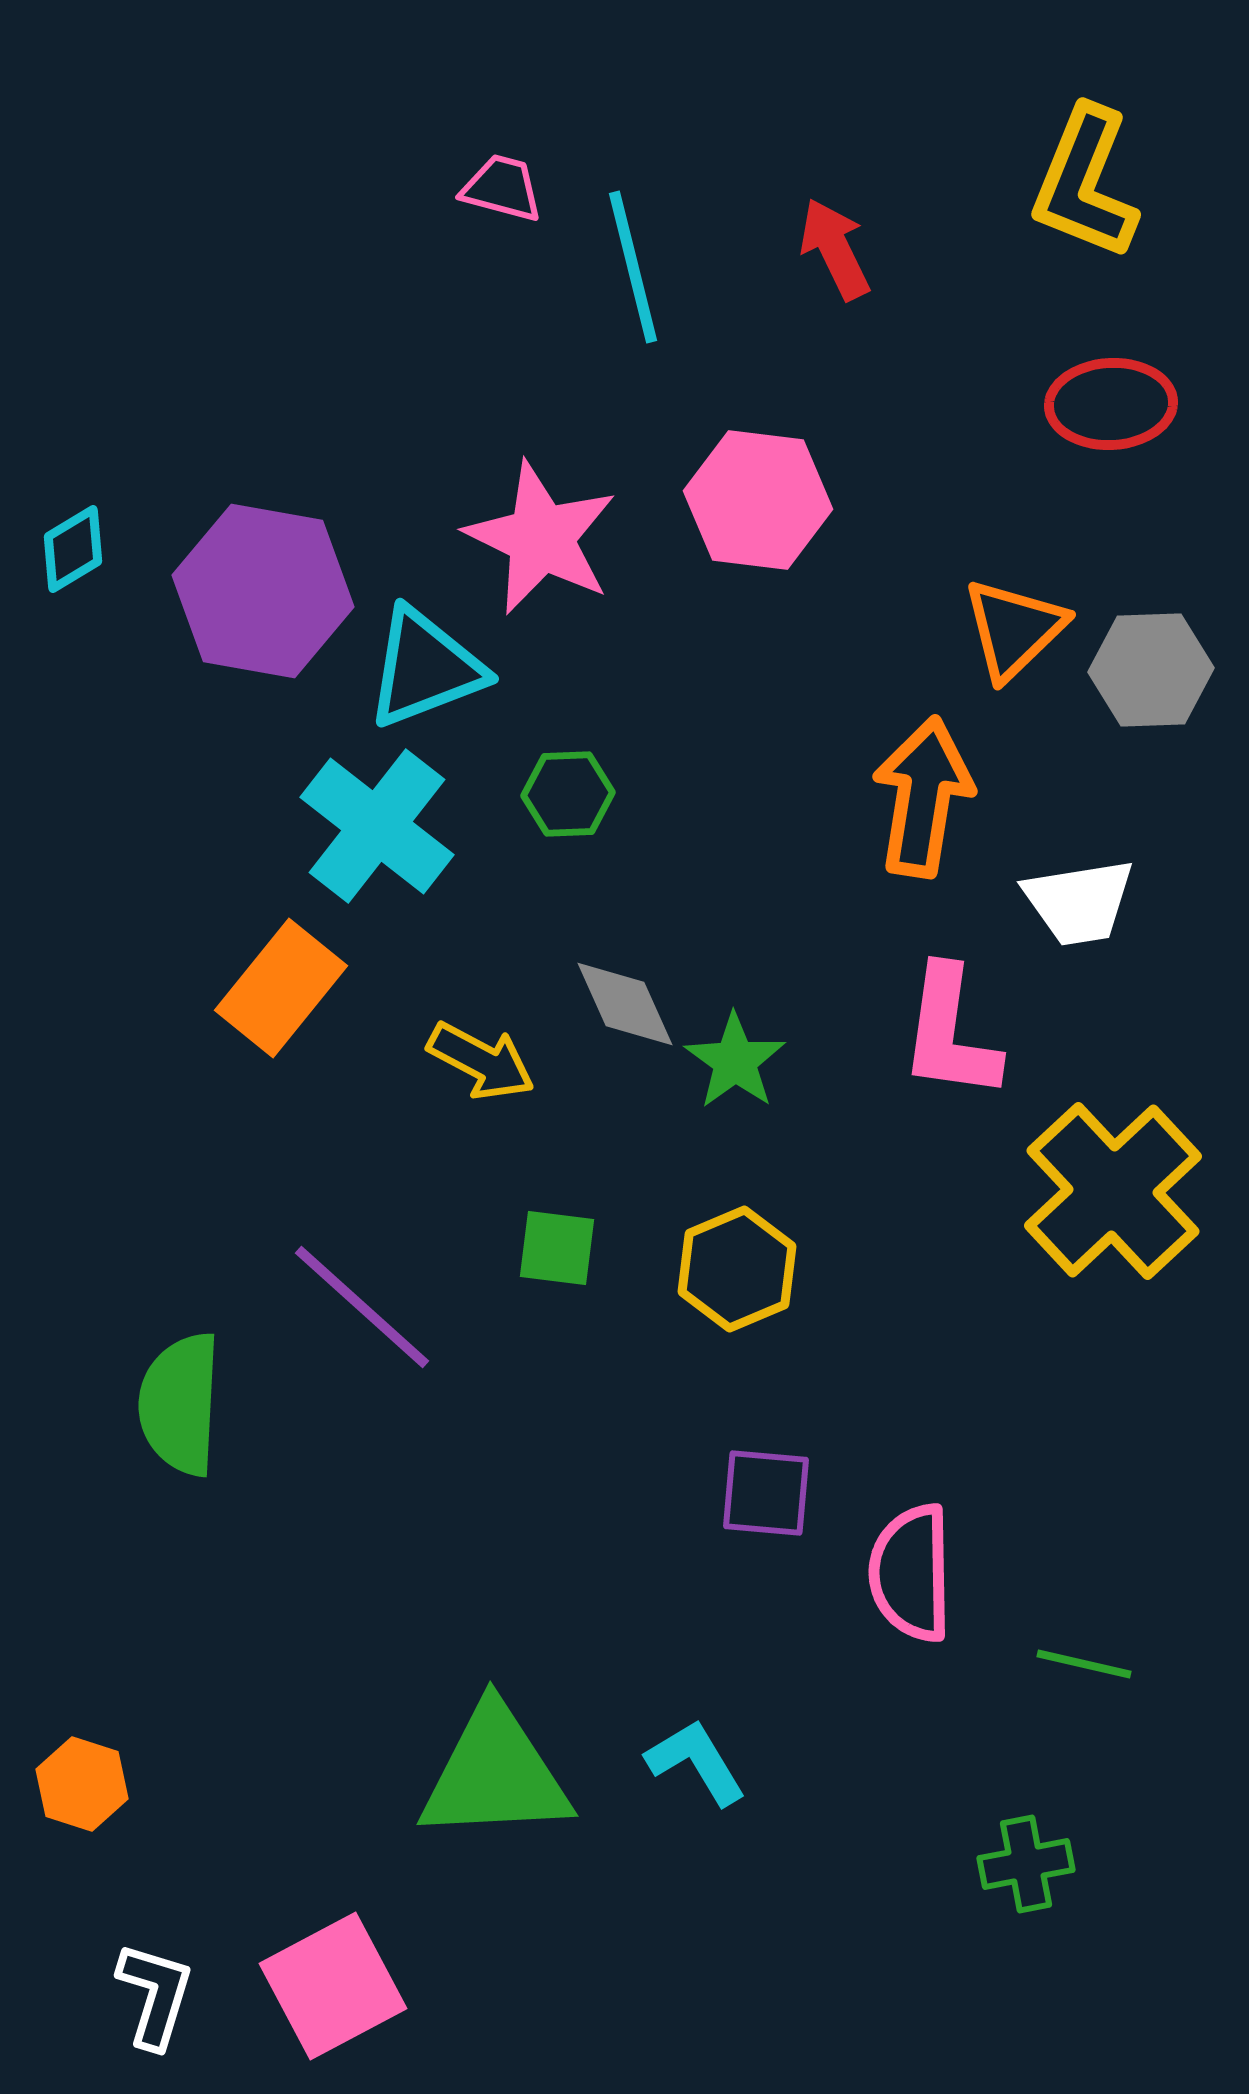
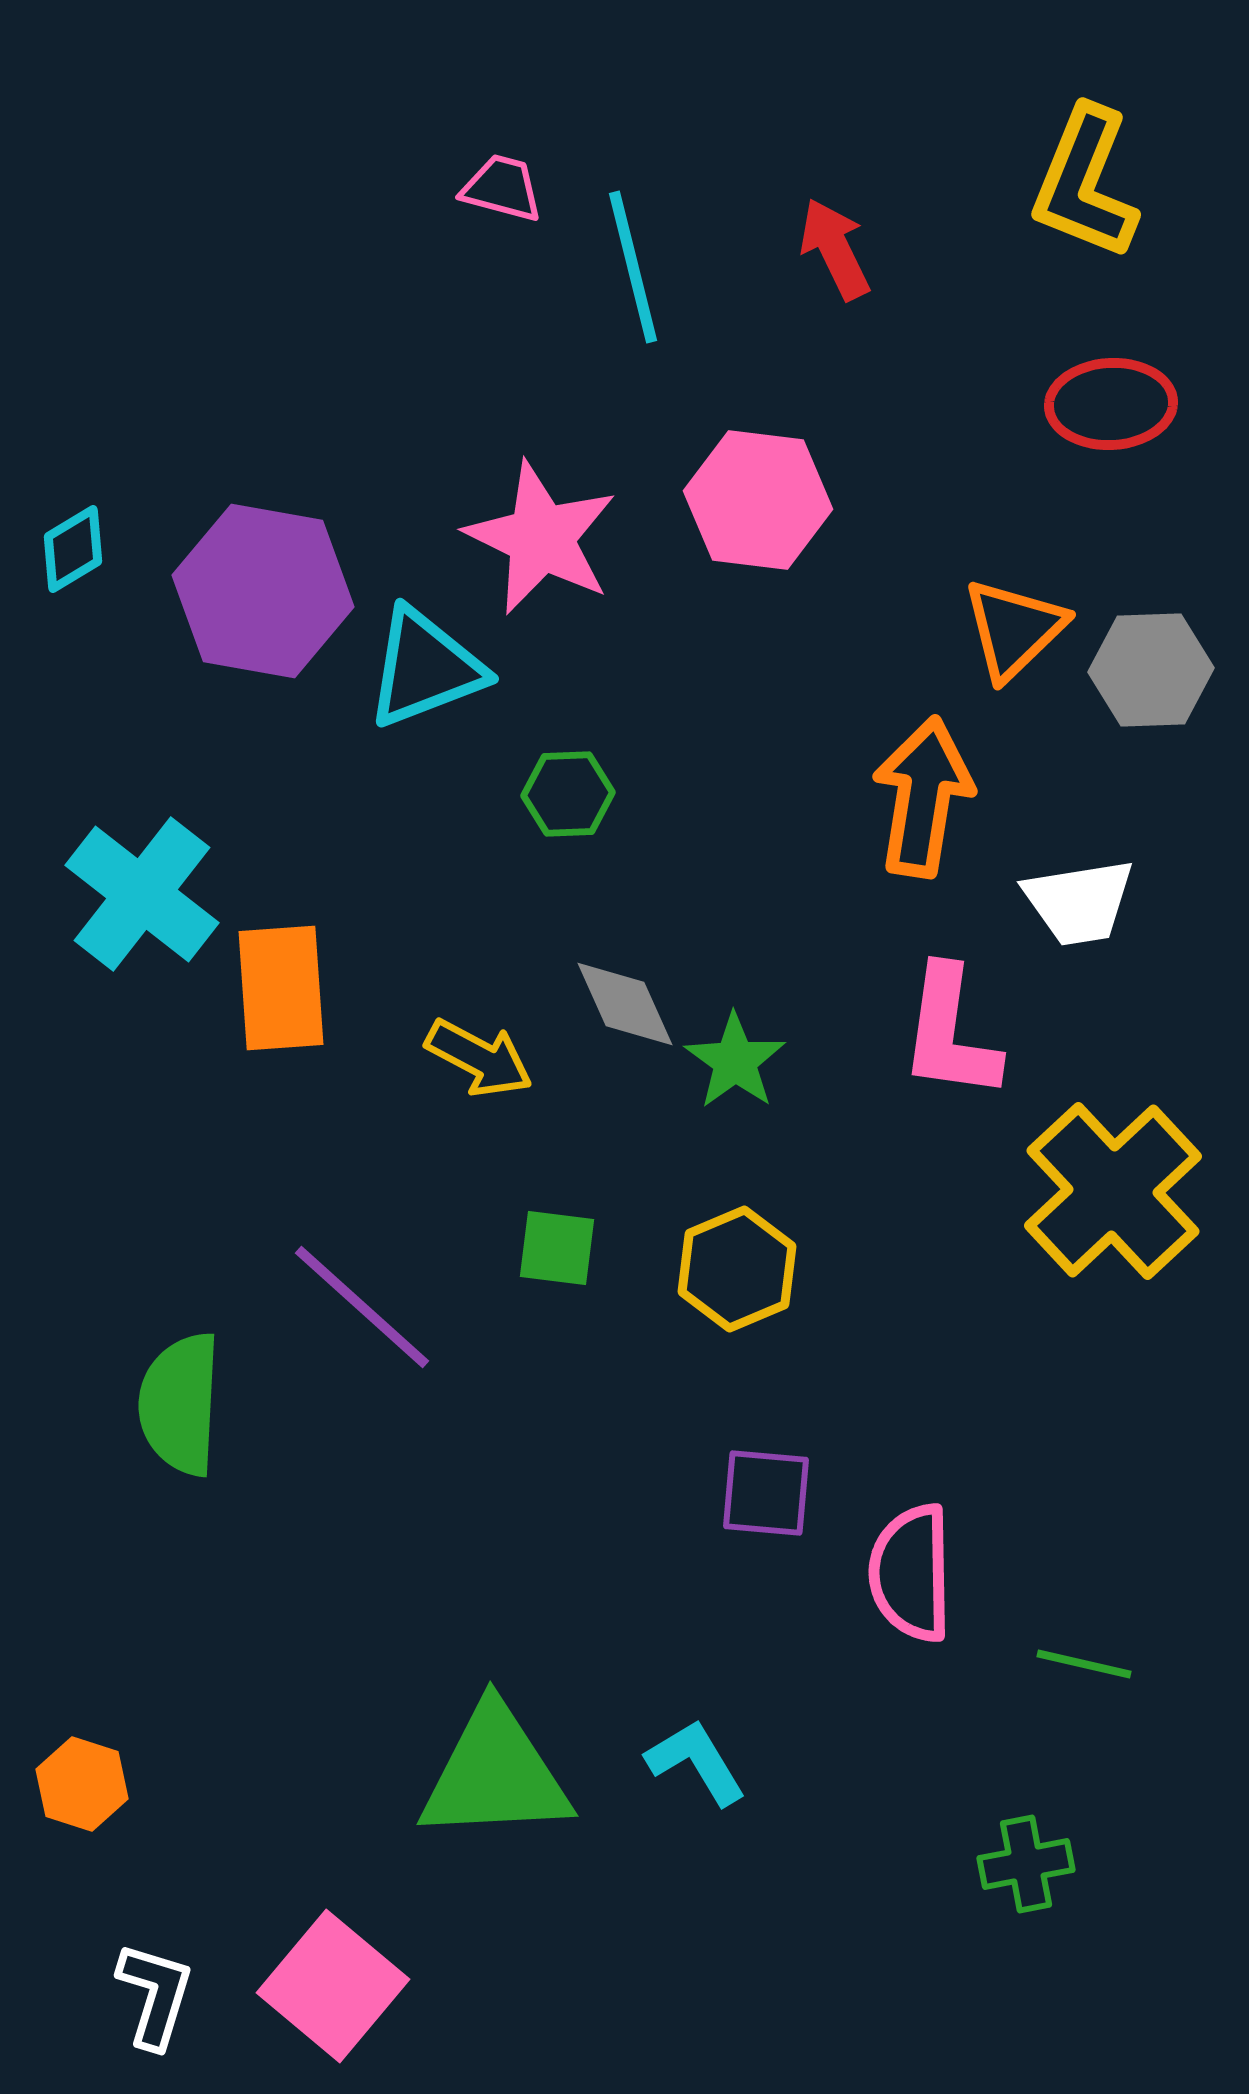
cyan cross: moved 235 px left, 68 px down
orange rectangle: rotated 43 degrees counterclockwise
yellow arrow: moved 2 px left, 3 px up
pink square: rotated 22 degrees counterclockwise
